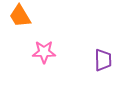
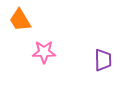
orange trapezoid: moved 4 px down
